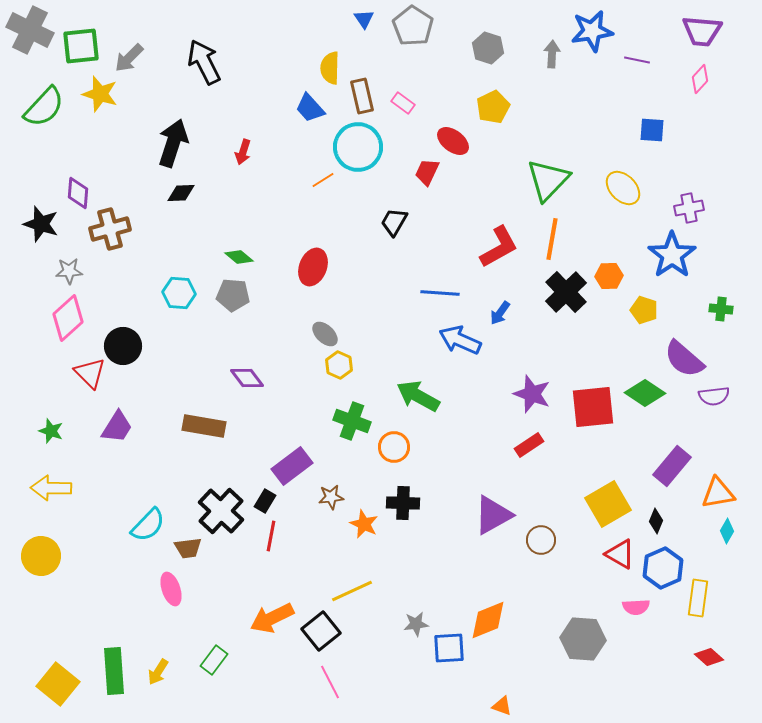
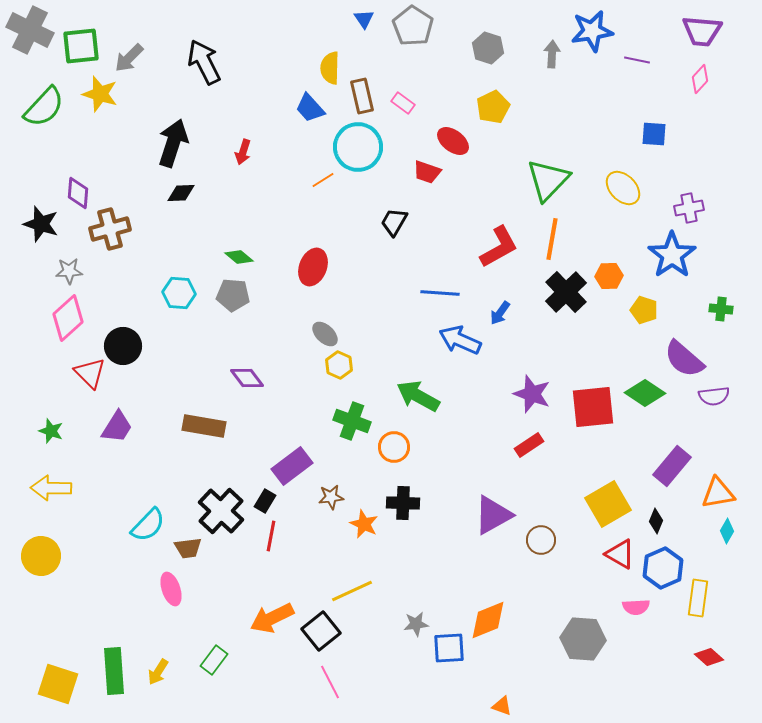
blue square at (652, 130): moved 2 px right, 4 px down
red trapezoid at (427, 172): rotated 96 degrees counterclockwise
yellow square at (58, 684): rotated 21 degrees counterclockwise
